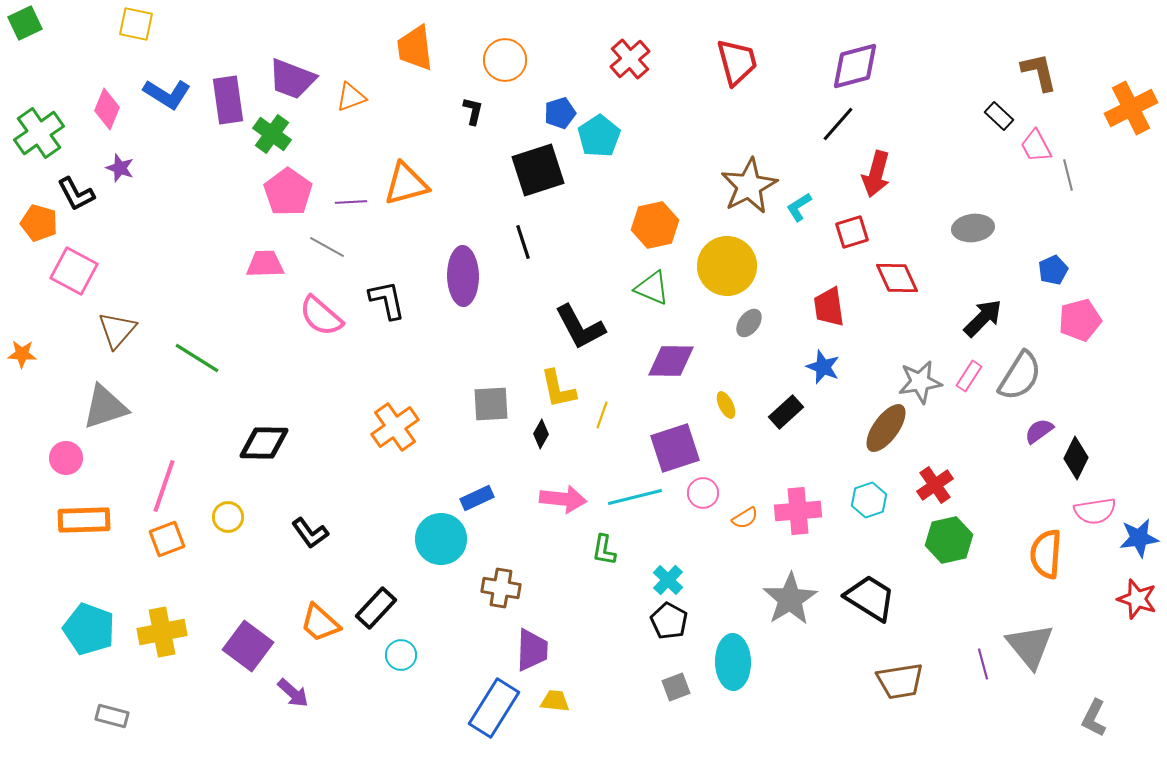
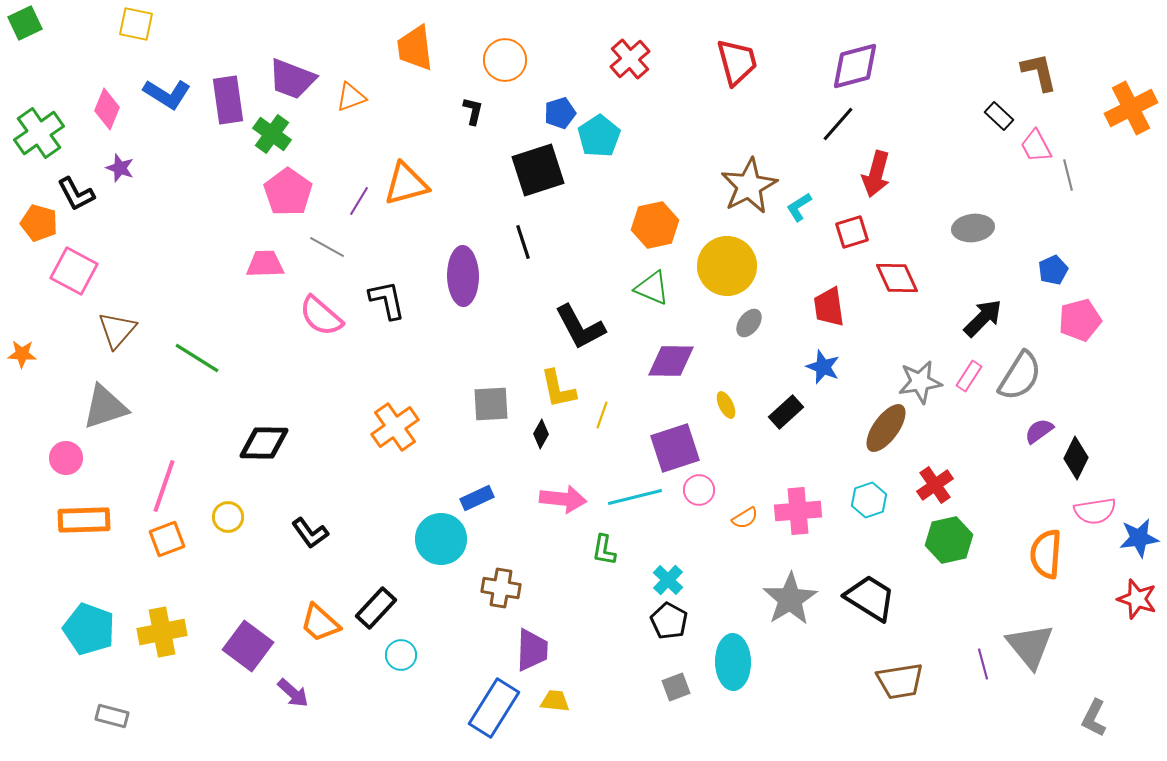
purple line at (351, 202): moved 8 px right, 1 px up; rotated 56 degrees counterclockwise
pink circle at (703, 493): moved 4 px left, 3 px up
